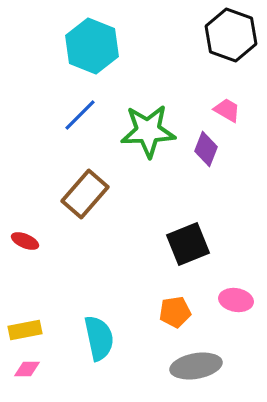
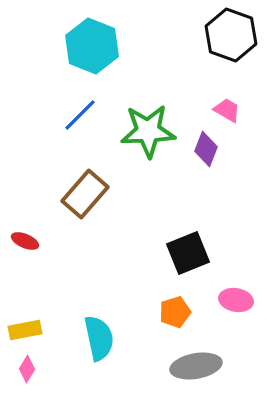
black square: moved 9 px down
orange pentagon: rotated 8 degrees counterclockwise
pink diamond: rotated 60 degrees counterclockwise
